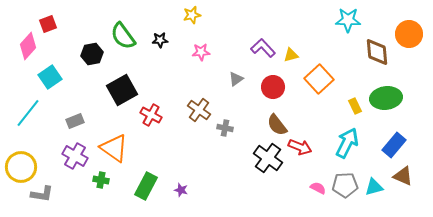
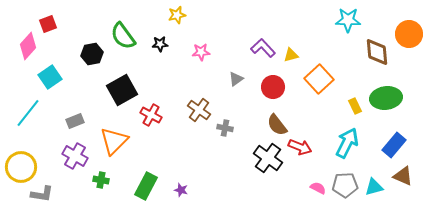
yellow star: moved 15 px left
black star: moved 4 px down
orange triangle: moved 7 px up; rotated 40 degrees clockwise
